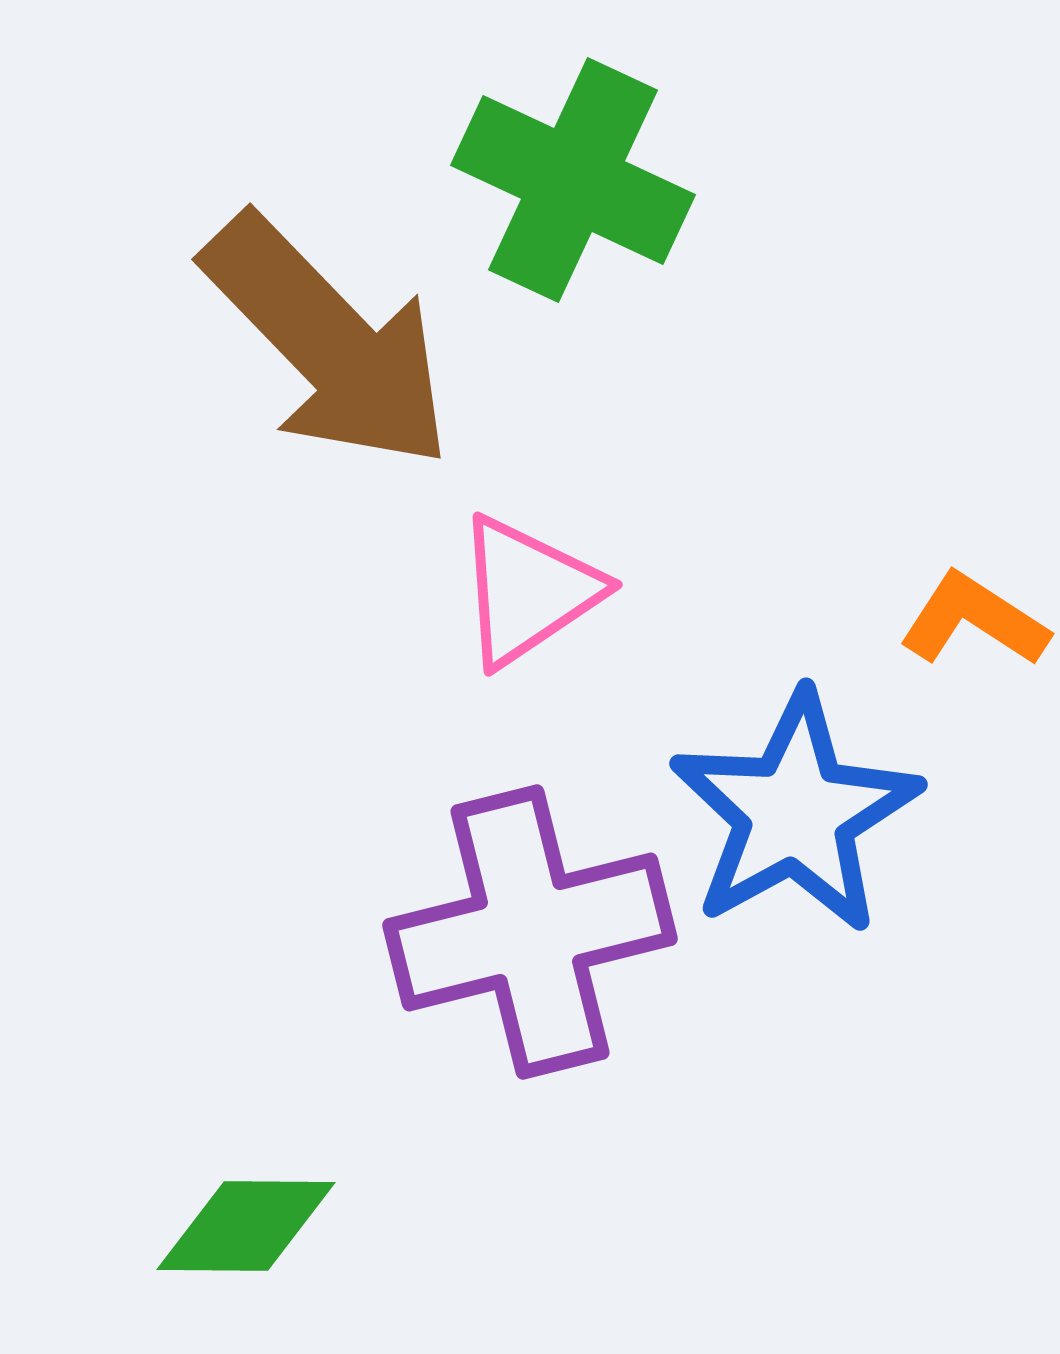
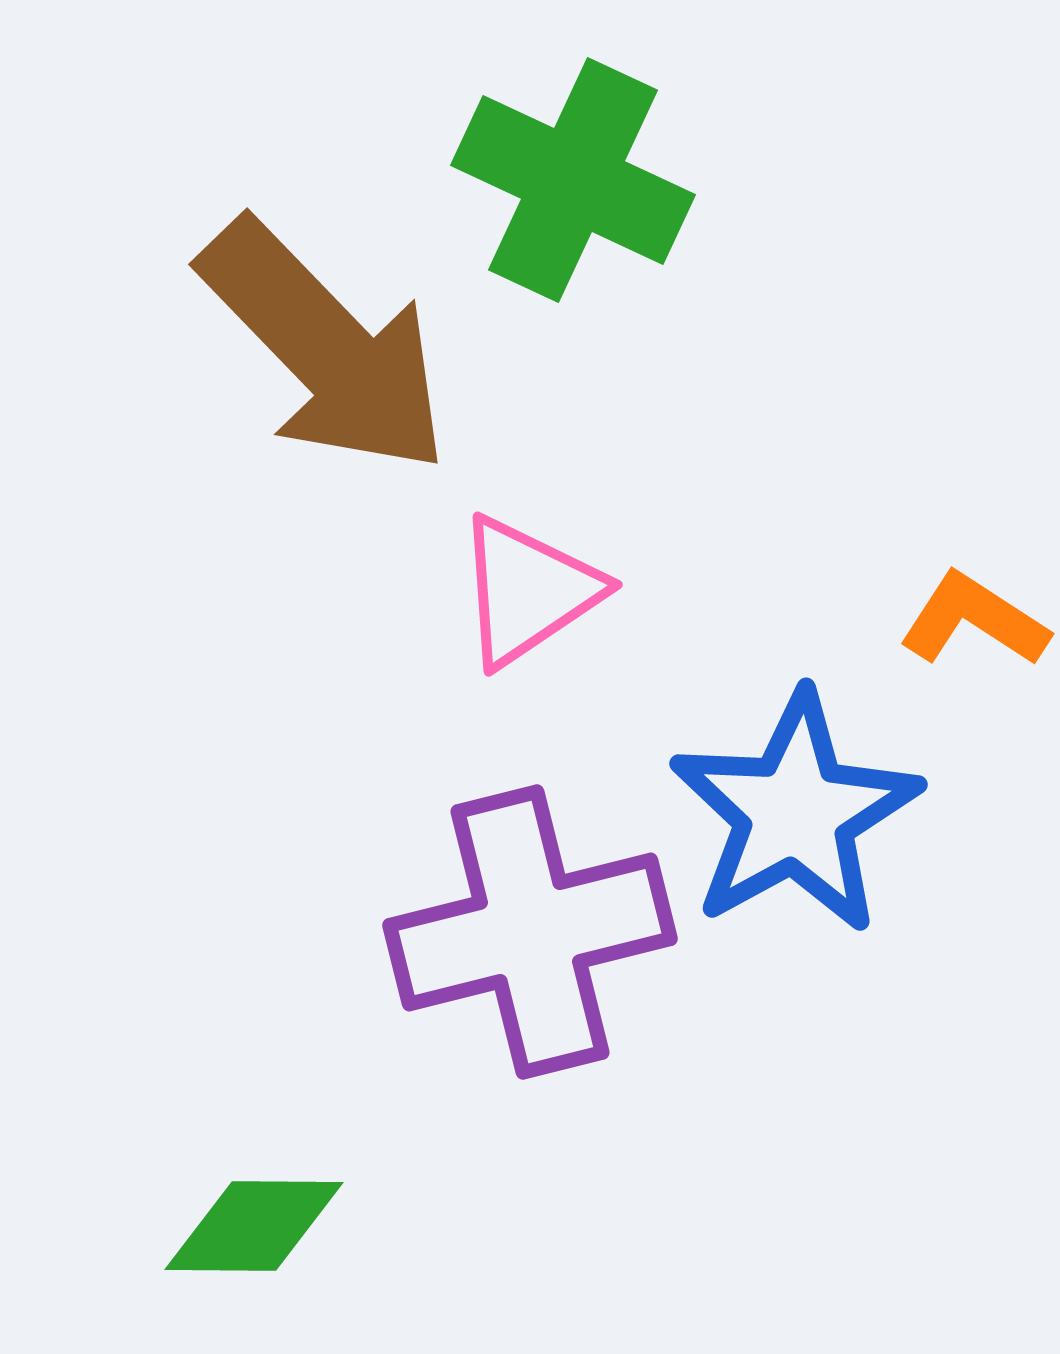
brown arrow: moved 3 px left, 5 px down
green diamond: moved 8 px right
